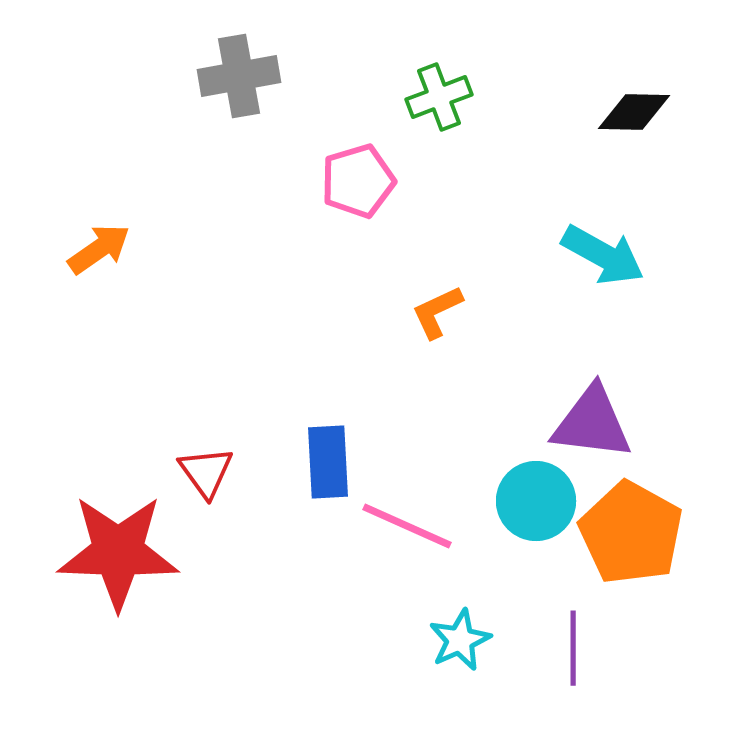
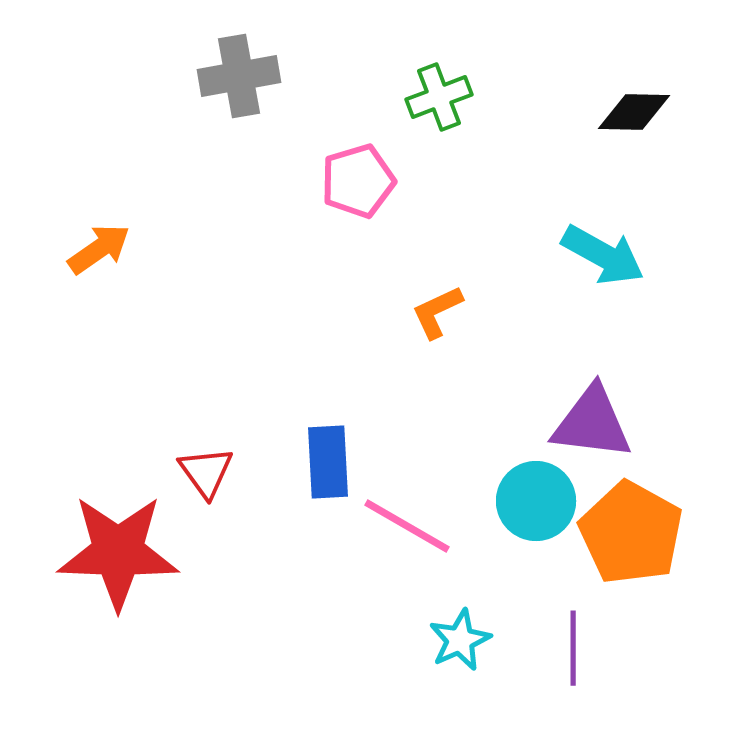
pink line: rotated 6 degrees clockwise
